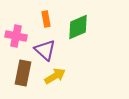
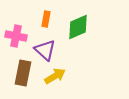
orange rectangle: rotated 21 degrees clockwise
